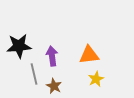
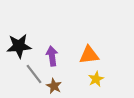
gray line: rotated 25 degrees counterclockwise
